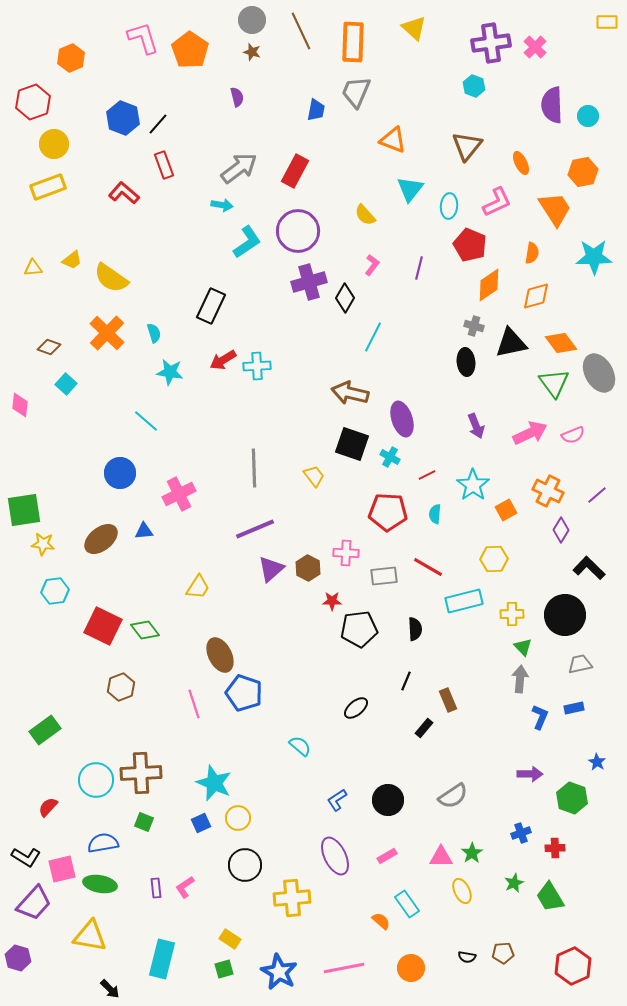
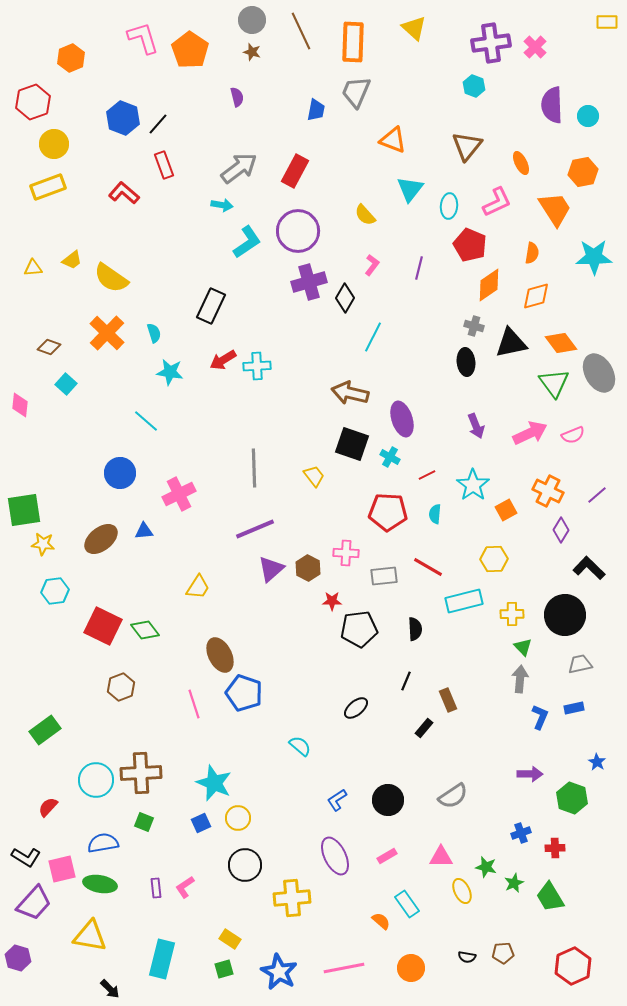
green star at (472, 853): moved 14 px right, 14 px down; rotated 25 degrees counterclockwise
